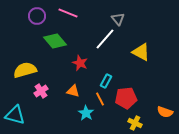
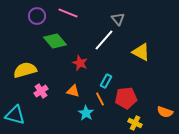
white line: moved 1 px left, 1 px down
